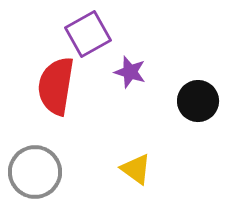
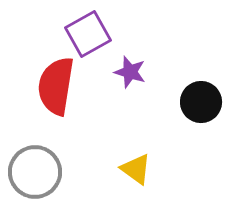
black circle: moved 3 px right, 1 px down
